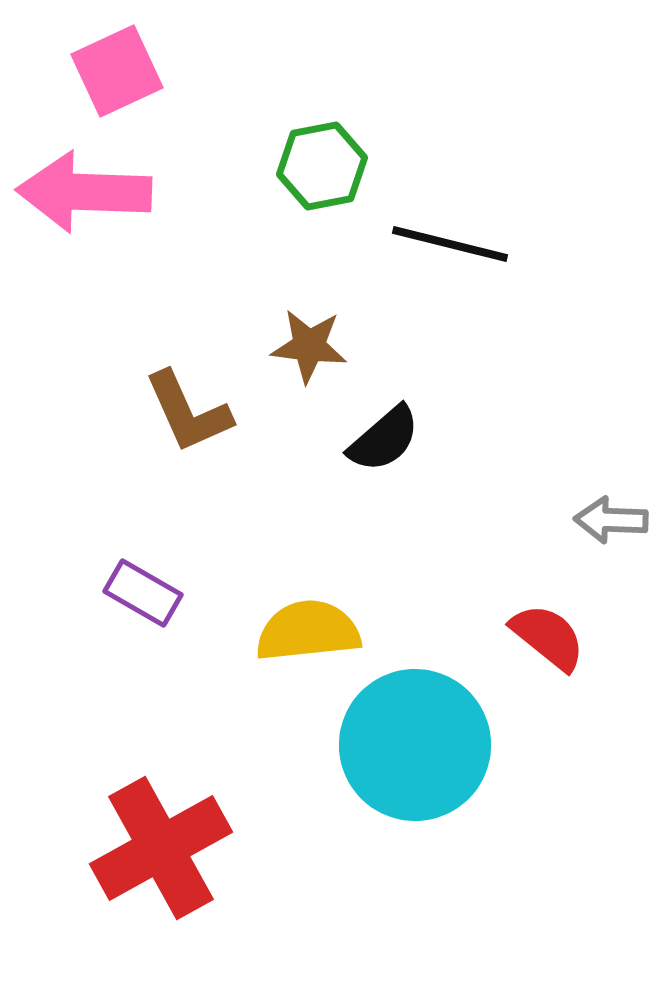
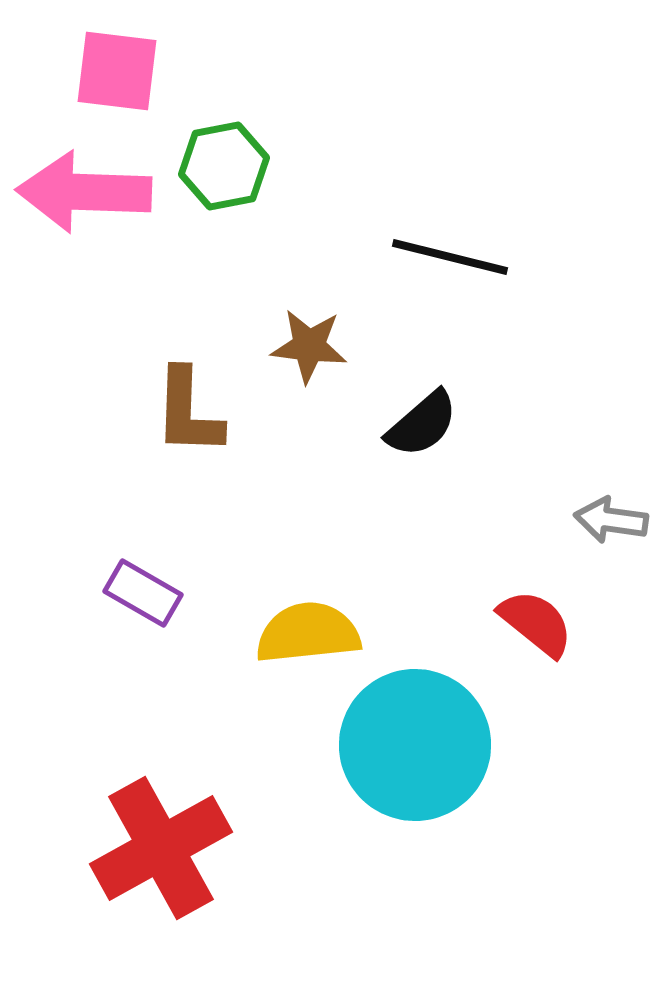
pink square: rotated 32 degrees clockwise
green hexagon: moved 98 px left
black line: moved 13 px down
brown L-shape: rotated 26 degrees clockwise
black semicircle: moved 38 px right, 15 px up
gray arrow: rotated 6 degrees clockwise
yellow semicircle: moved 2 px down
red semicircle: moved 12 px left, 14 px up
